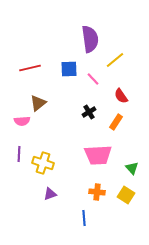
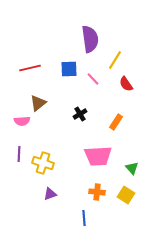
yellow line: rotated 18 degrees counterclockwise
red semicircle: moved 5 px right, 12 px up
black cross: moved 9 px left, 2 px down
pink trapezoid: moved 1 px down
